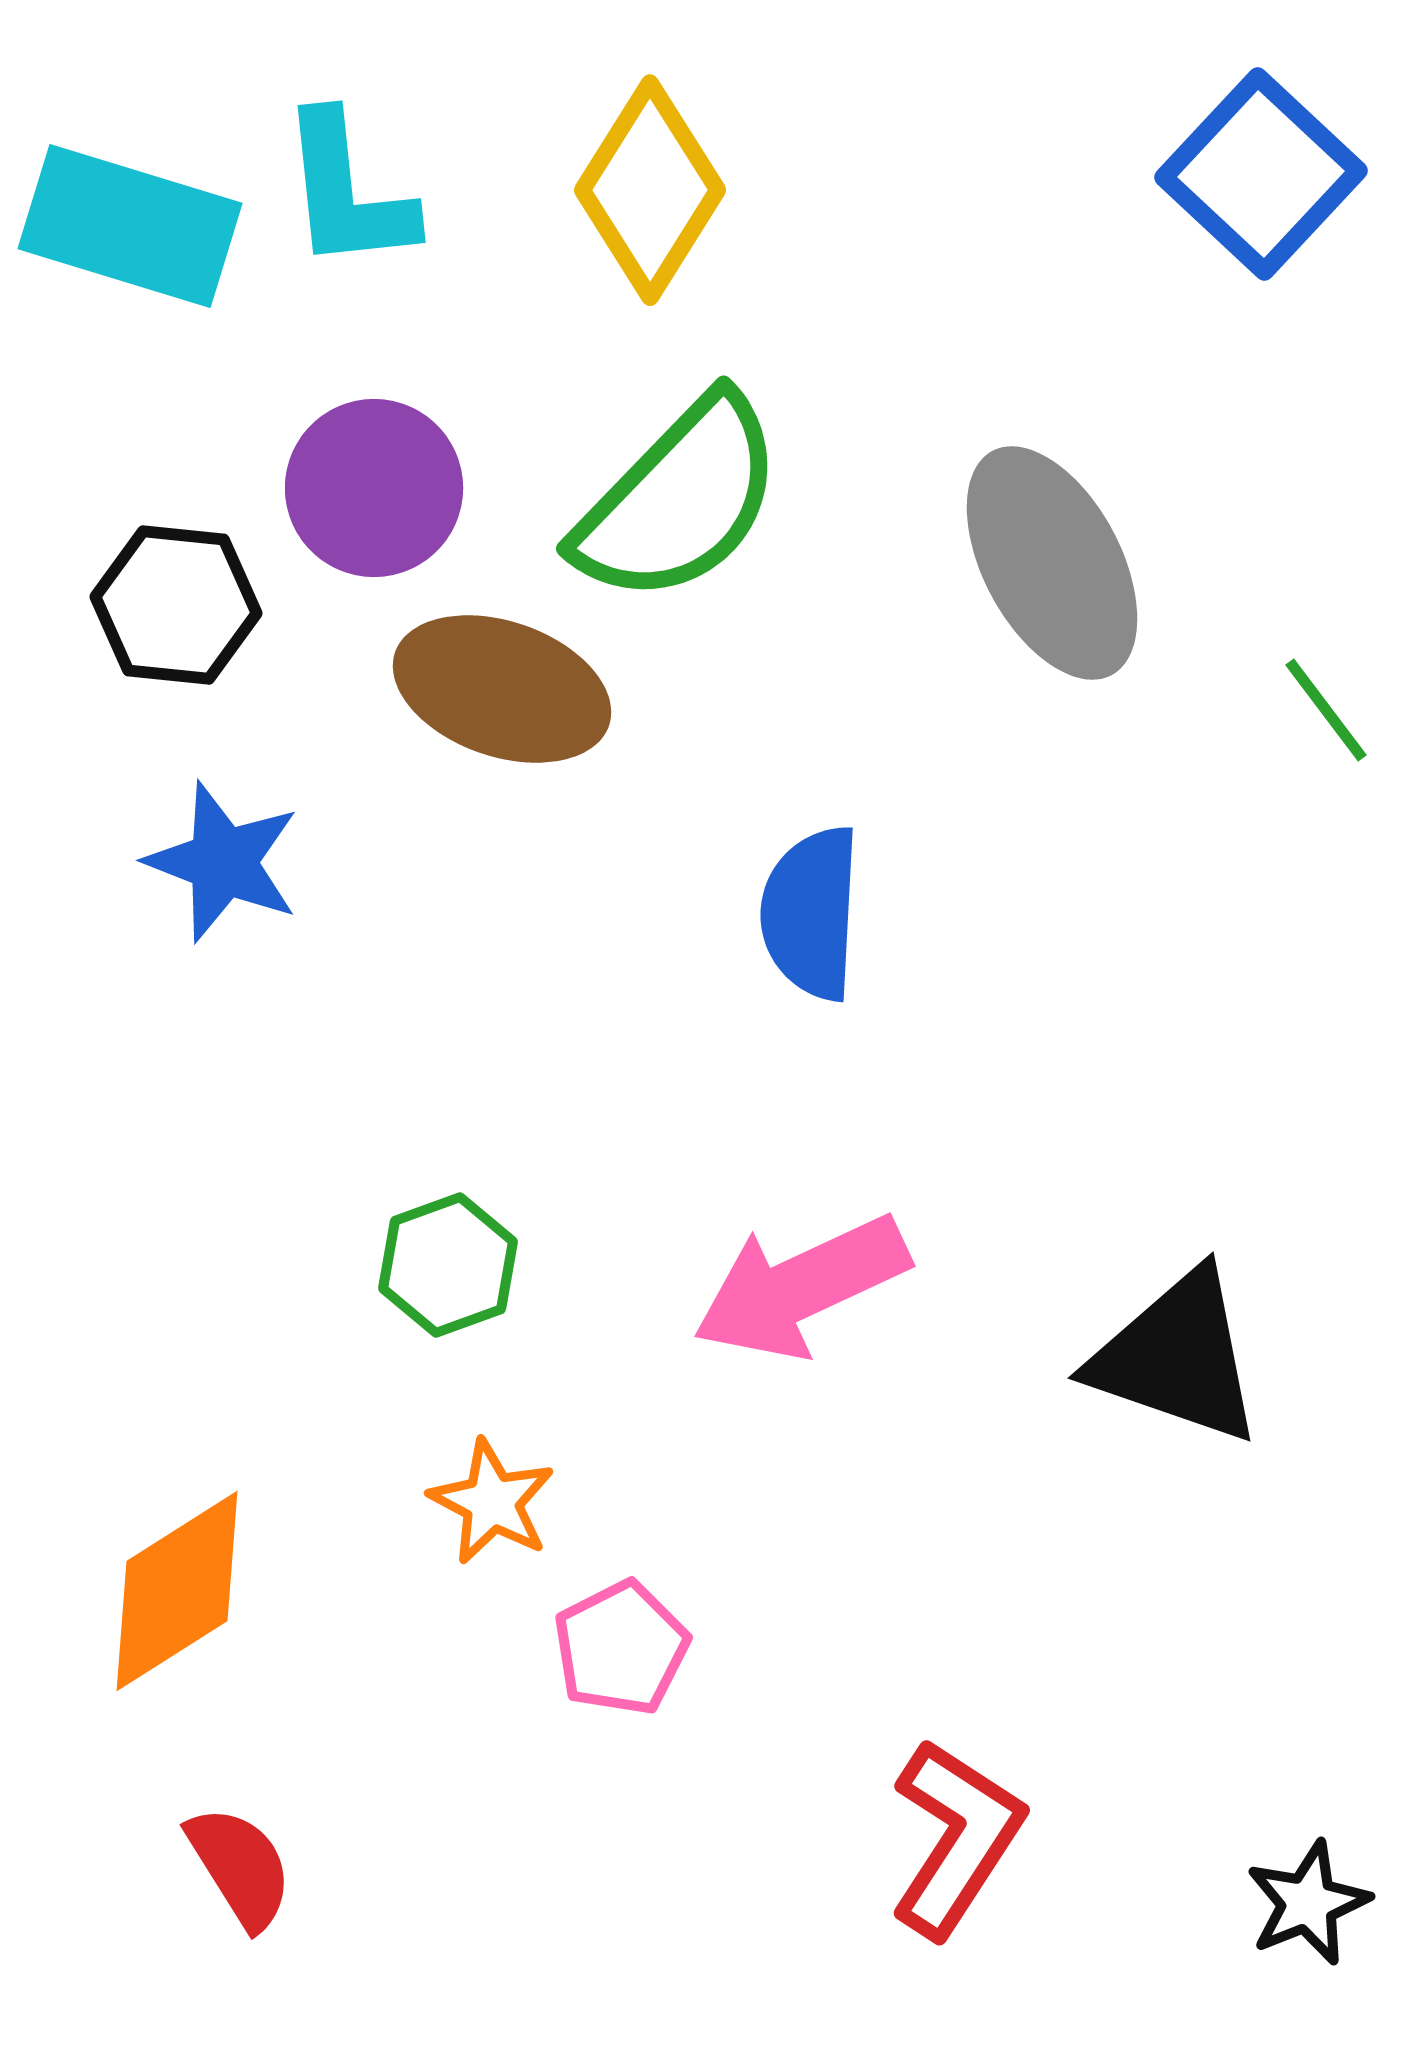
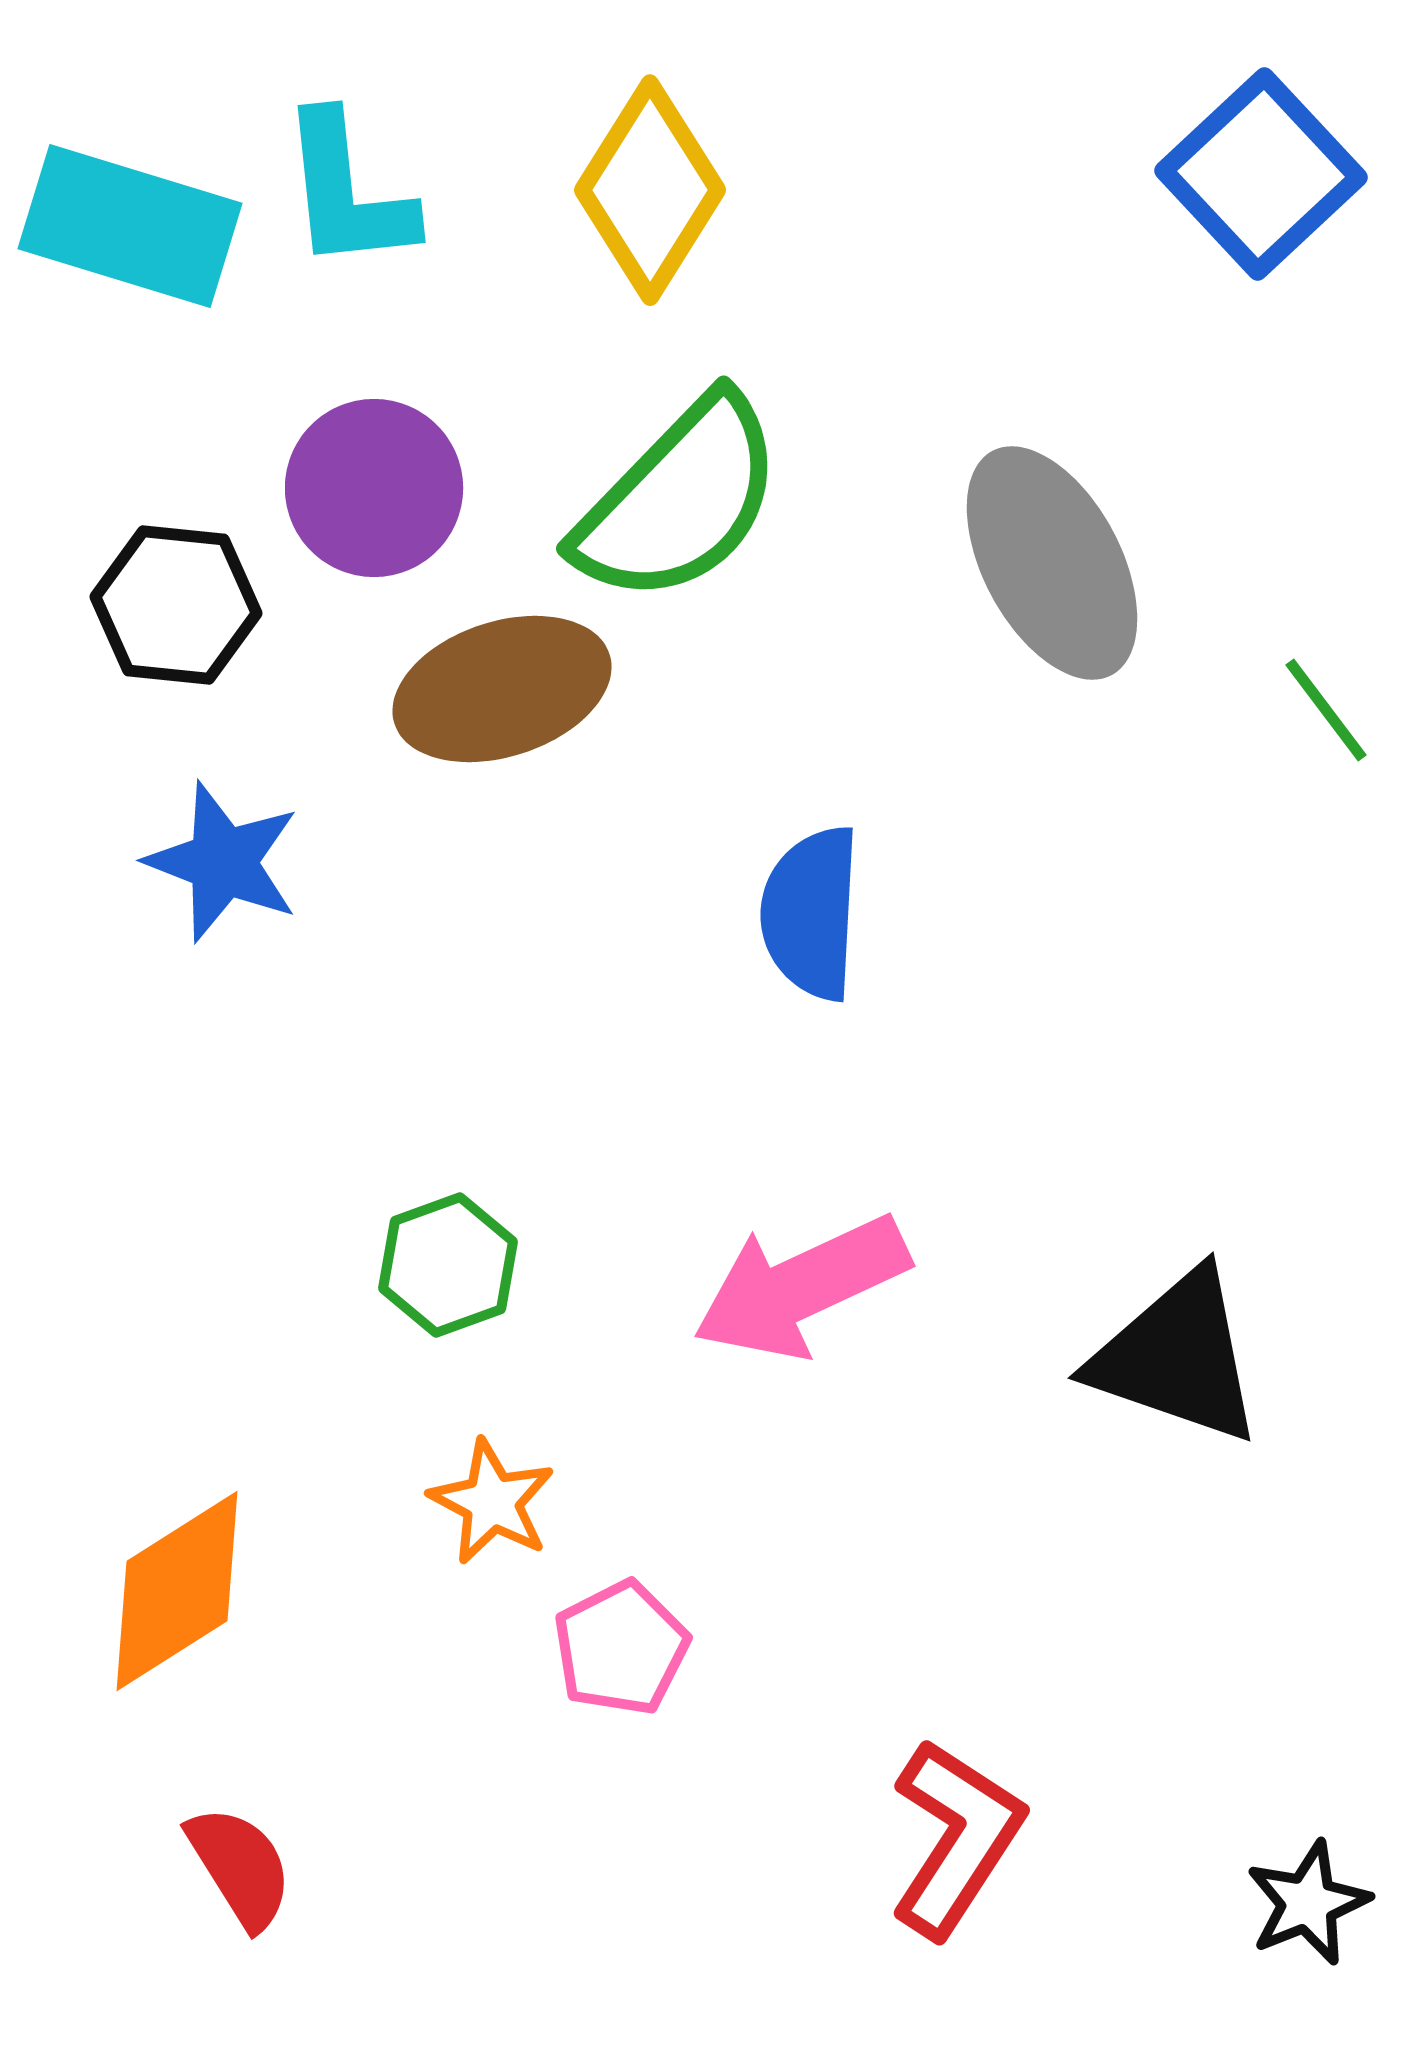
blue square: rotated 4 degrees clockwise
brown ellipse: rotated 37 degrees counterclockwise
